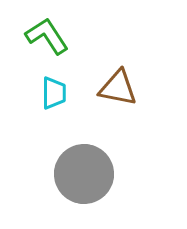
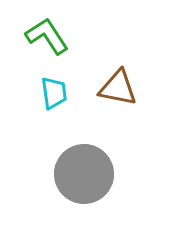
cyan trapezoid: rotated 8 degrees counterclockwise
